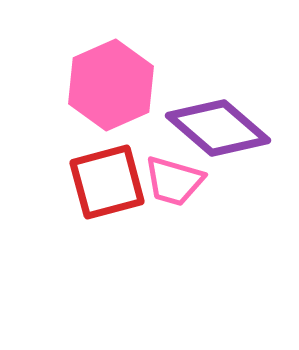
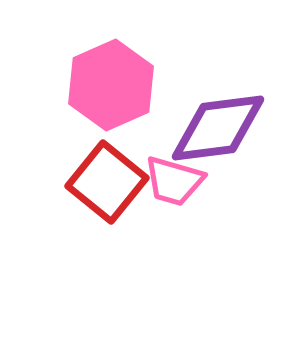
purple diamond: rotated 48 degrees counterclockwise
red square: rotated 36 degrees counterclockwise
